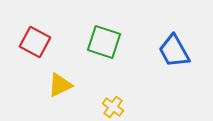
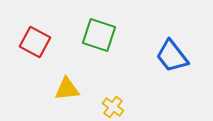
green square: moved 5 px left, 7 px up
blue trapezoid: moved 2 px left, 5 px down; rotated 9 degrees counterclockwise
yellow triangle: moved 7 px right, 4 px down; rotated 20 degrees clockwise
